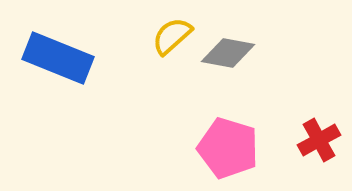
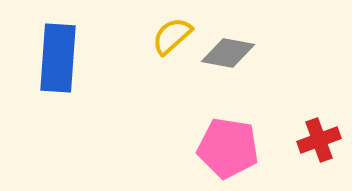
blue rectangle: rotated 72 degrees clockwise
red cross: rotated 9 degrees clockwise
pink pentagon: rotated 8 degrees counterclockwise
